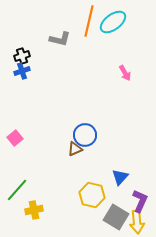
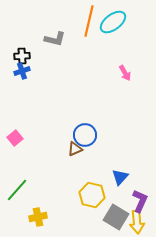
gray L-shape: moved 5 px left
black cross: rotated 14 degrees clockwise
yellow cross: moved 4 px right, 7 px down
